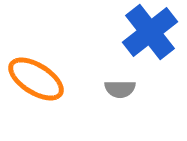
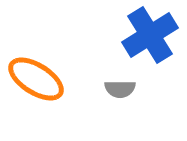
blue cross: moved 3 px down; rotated 6 degrees clockwise
